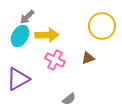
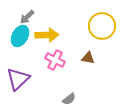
brown triangle: rotated 32 degrees clockwise
purple triangle: rotated 15 degrees counterclockwise
